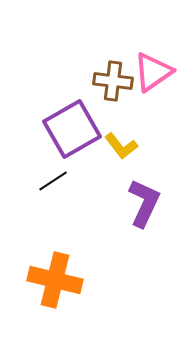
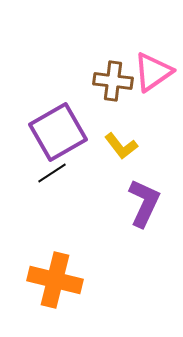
purple square: moved 14 px left, 3 px down
black line: moved 1 px left, 8 px up
